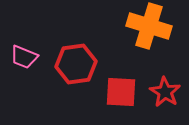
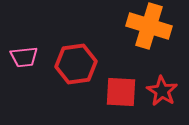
pink trapezoid: rotated 28 degrees counterclockwise
red star: moved 3 px left, 1 px up
